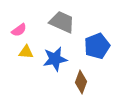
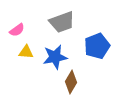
gray trapezoid: rotated 136 degrees clockwise
pink semicircle: moved 2 px left
blue star: moved 2 px up
brown diamond: moved 10 px left; rotated 10 degrees clockwise
